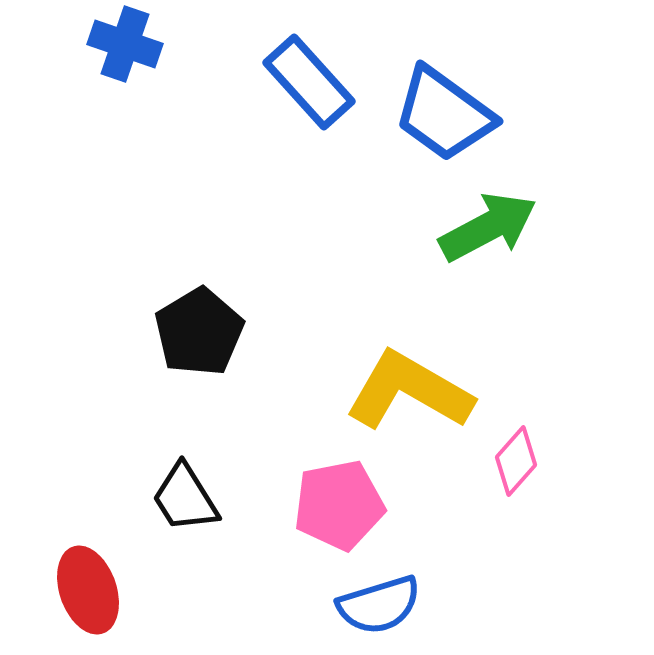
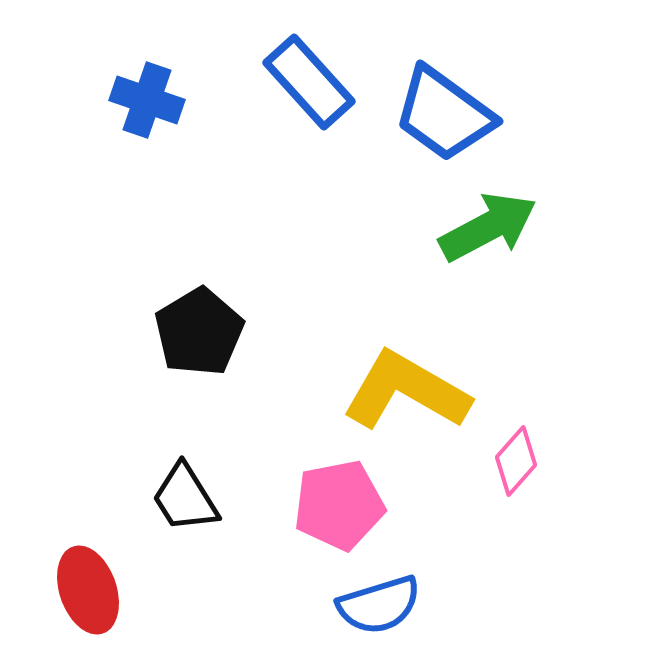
blue cross: moved 22 px right, 56 px down
yellow L-shape: moved 3 px left
